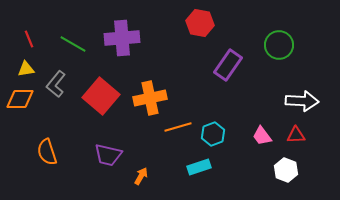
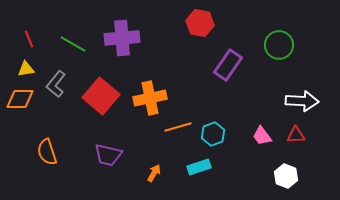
white hexagon: moved 6 px down
orange arrow: moved 13 px right, 3 px up
